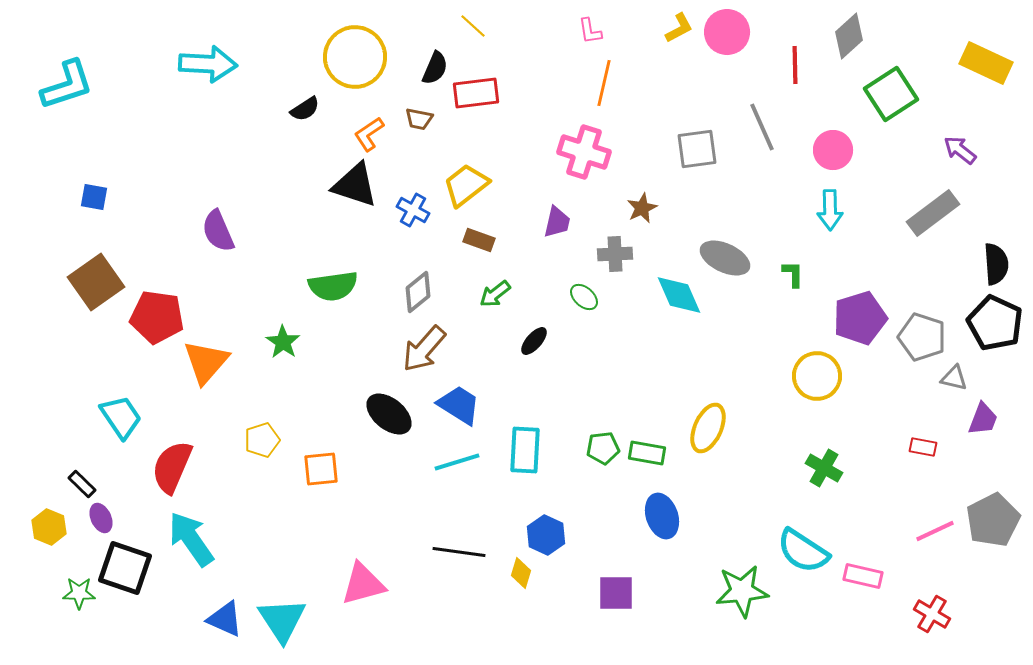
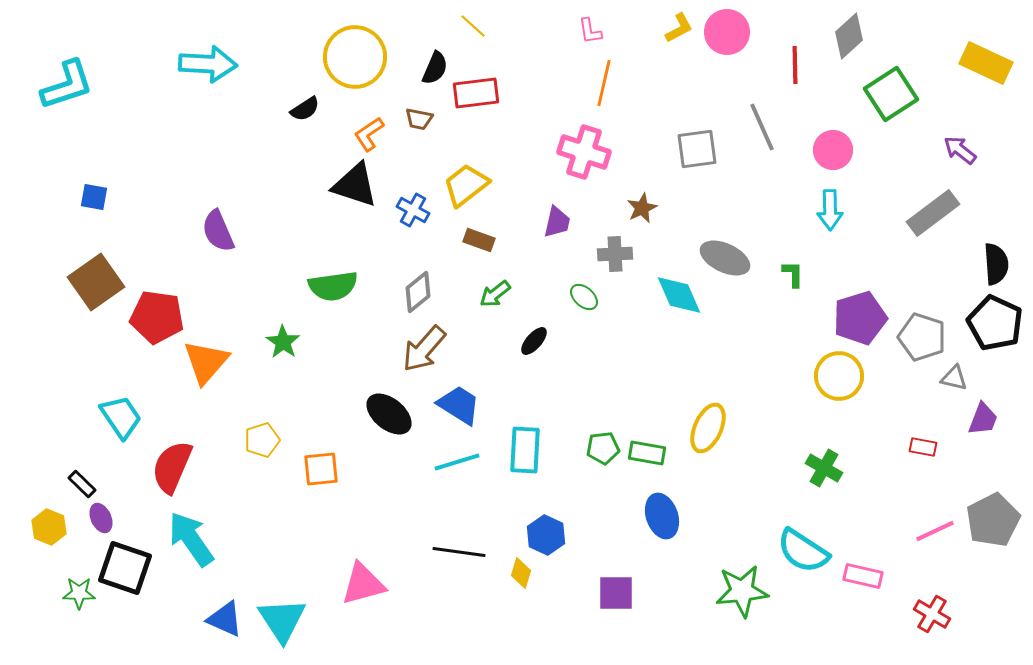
yellow circle at (817, 376): moved 22 px right
